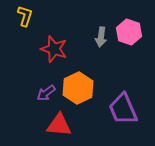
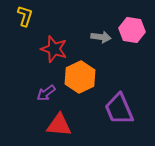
pink hexagon: moved 3 px right, 2 px up; rotated 10 degrees counterclockwise
gray arrow: rotated 90 degrees counterclockwise
orange hexagon: moved 2 px right, 11 px up
purple trapezoid: moved 4 px left
